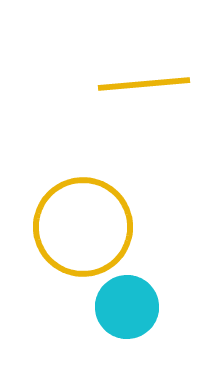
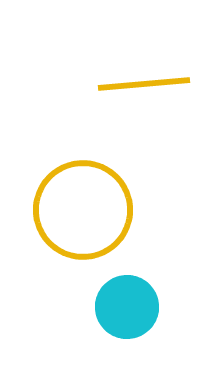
yellow circle: moved 17 px up
